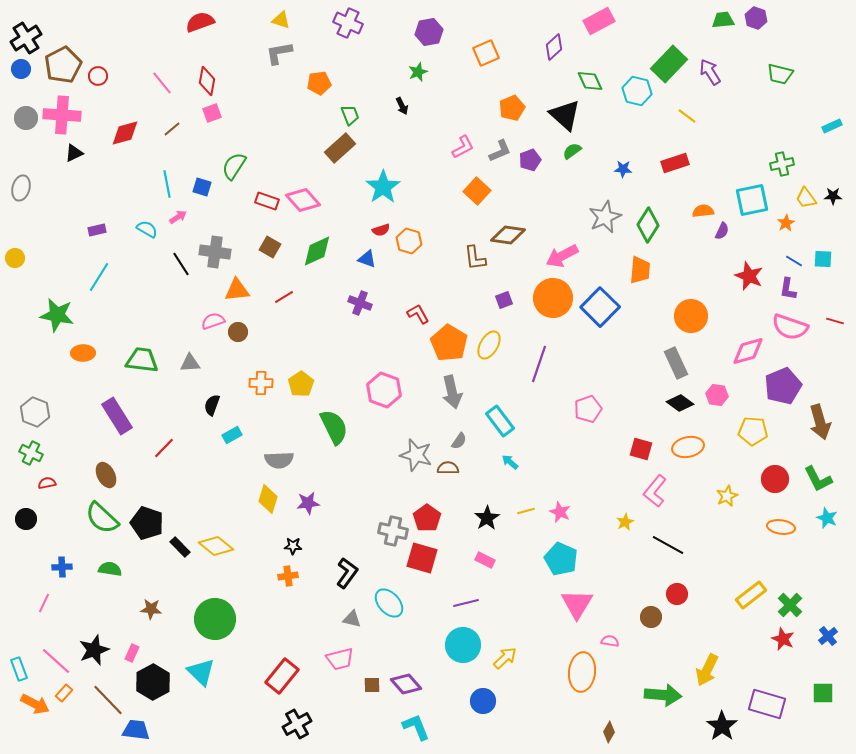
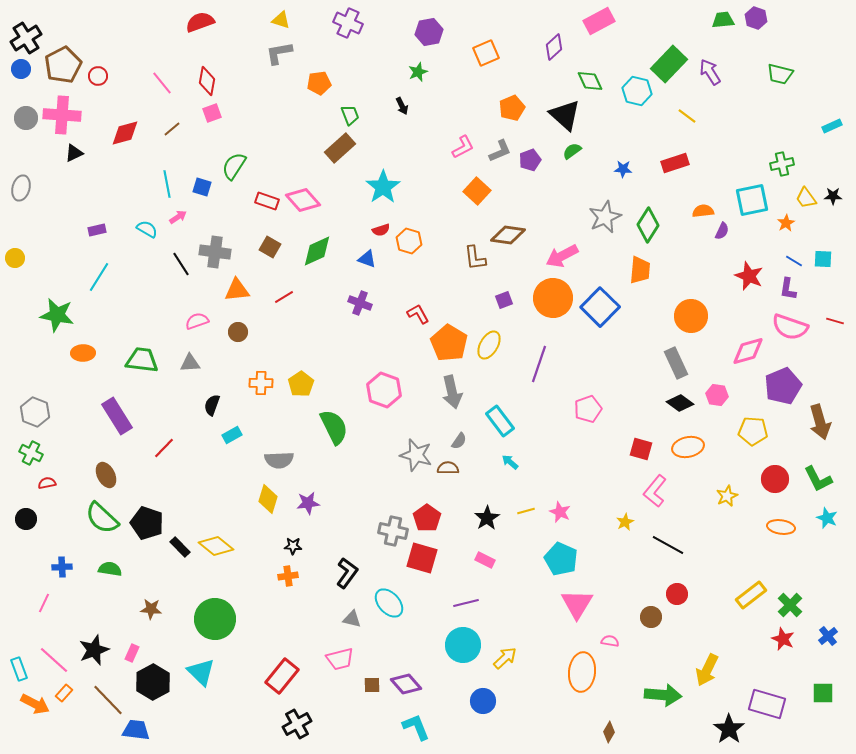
pink semicircle at (213, 321): moved 16 px left
pink line at (56, 661): moved 2 px left, 1 px up
black star at (722, 726): moved 7 px right, 3 px down
